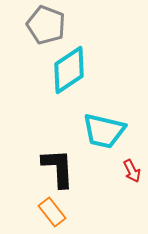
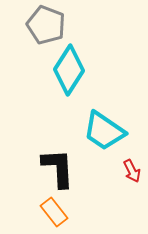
cyan diamond: rotated 24 degrees counterclockwise
cyan trapezoid: rotated 21 degrees clockwise
orange rectangle: moved 2 px right
